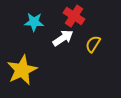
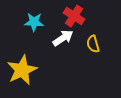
yellow semicircle: rotated 48 degrees counterclockwise
